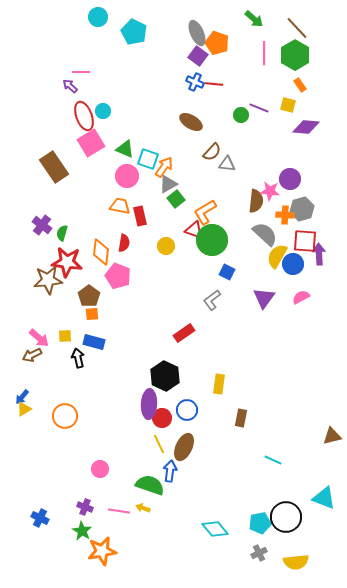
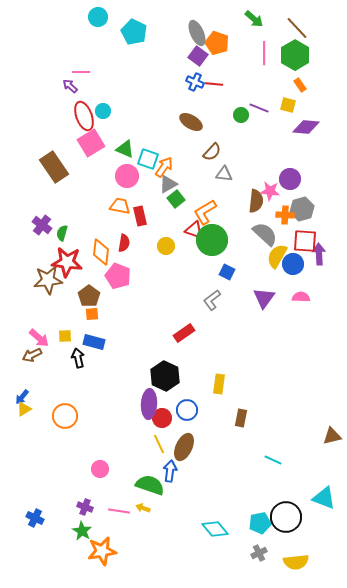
gray triangle at (227, 164): moved 3 px left, 10 px down
pink semicircle at (301, 297): rotated 30 degrees clockwise
blue cross at (40, 518): moved 5 px left
